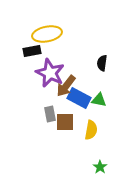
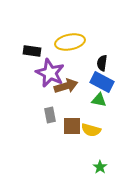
yellow ellipse: moved 23 px right, 8 px down
black rectangle: rotated 18 degrees clockwise
brown arrow: rotated 145 degrees counterclockwise
blue rectangle: moved 23 px right, 16 px up
gray rectangle: moved 1 px down
brown square: moved 7 px right, 4 px down
yellow semicircle: rotated 96 degrees clockwise
